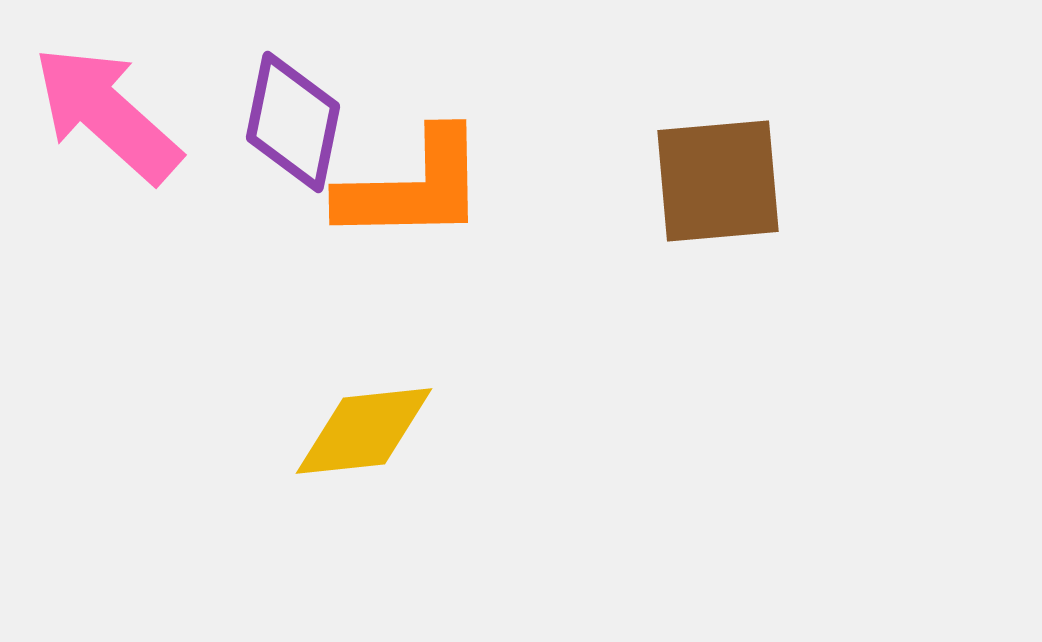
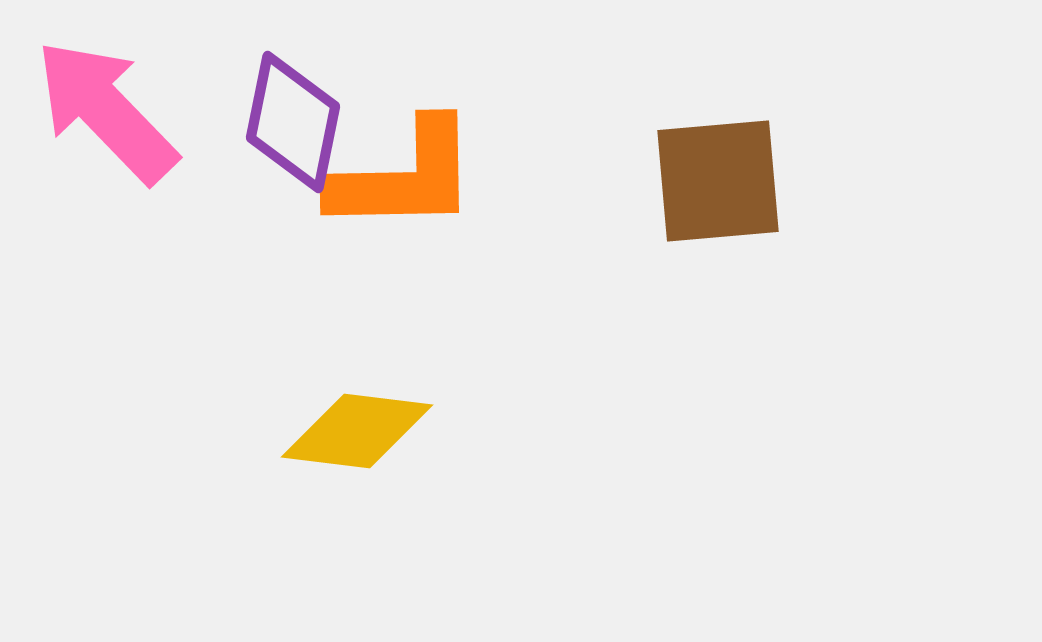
pink arrow: moved 1 px left, 3 px up; rotated 4 degrees clockwise
orange L-shape: moved 9 px left, 10 px up
yellow diamond: moved 7 px left; rotated 13 degrees clockwise
